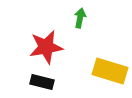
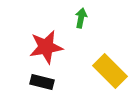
green arrow: moved 1 px right
yellow rectangle: rotated 28 degrees clockwise
